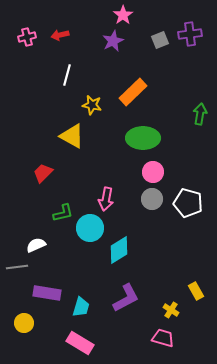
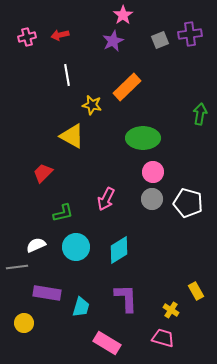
white line: rotated 25 degrees counterclockwise
orange rectangle: moved 6 px left, 5 px up
pink arrow: rotated 15 degrees clockwise
cyan circle: moved 14 px left, 19 px down
purple L-shape: rotated 64 degrees counterclockwise
pink rectangle: moved 27 px right
